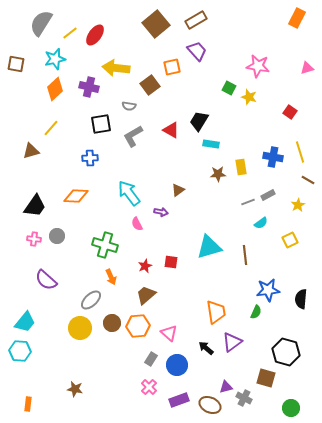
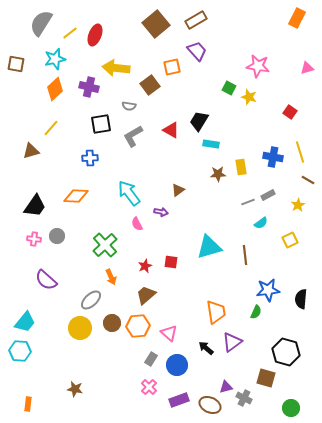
red ellipse at (95, 35): rotated 15 degrees counterclockwise
green cross at (105, 245): rotated 30 degrees clockwise
